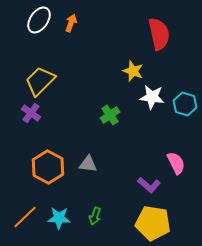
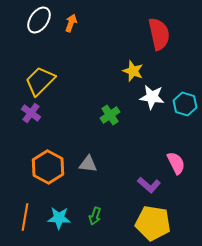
orange line: rotated 36 degrees counterclockwise
